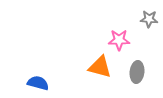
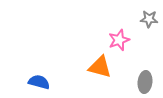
pink star: rotated 20 degrees counterclockwise
gray ellipse: moved 8 px right, 10 px down
blue semicircle: moved 1 px right, 1 px up
